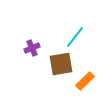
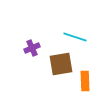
cyan line: rotated 70 degrees clockwise
orange rectangle: rotated 48 degrees counterclockwise
